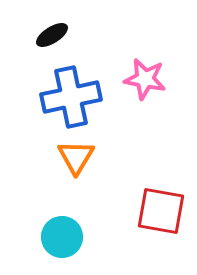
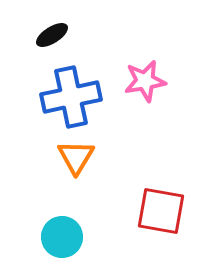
pink star: moved 2 px down; rotated 21 degrees counterclockwise
